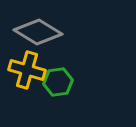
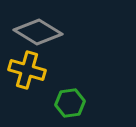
green hexagon: moved 12 px right, 21 px down
